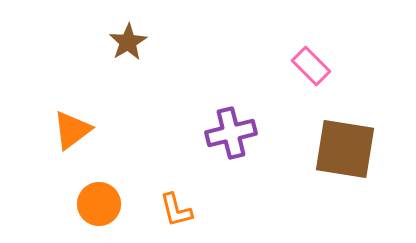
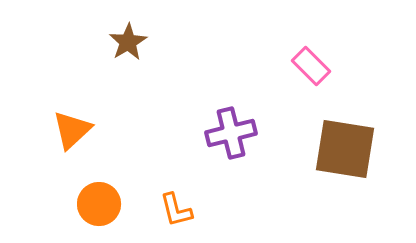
orange triangle: rotated 6 degrees counterclockwise
